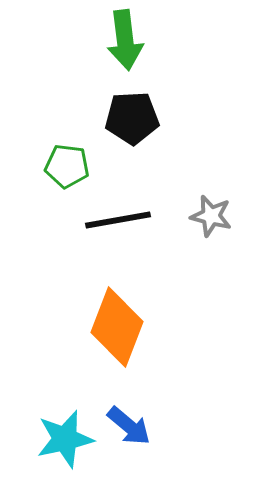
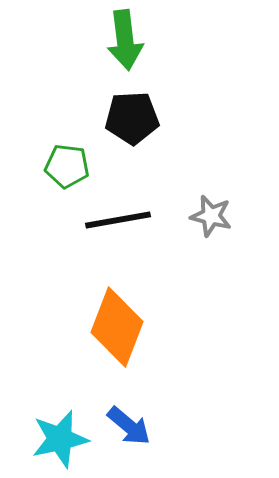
cyan star: moved 5 px left
